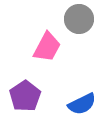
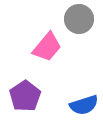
pink trapezoid: rotated 12 degrees clockwise
blue semicircle: moved 2 px right, 1 px down; rotated 8 degrees clockwise
